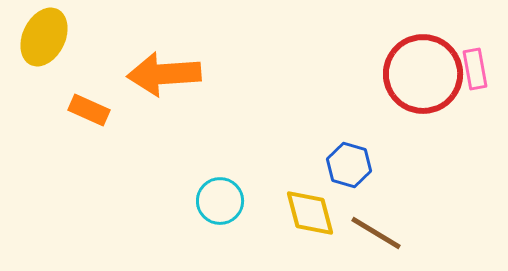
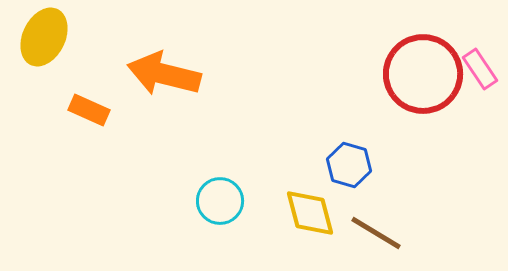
pink rectangle: moved 5 px right; rotated 24 degrees counterclockwise
orange arrow: rotated 18 degrees clockwise
